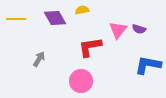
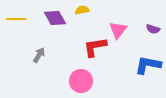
purple semicircle: moved 14 px right
red L-shape: moved 5 px right
gray arrow: moved 4 px up
